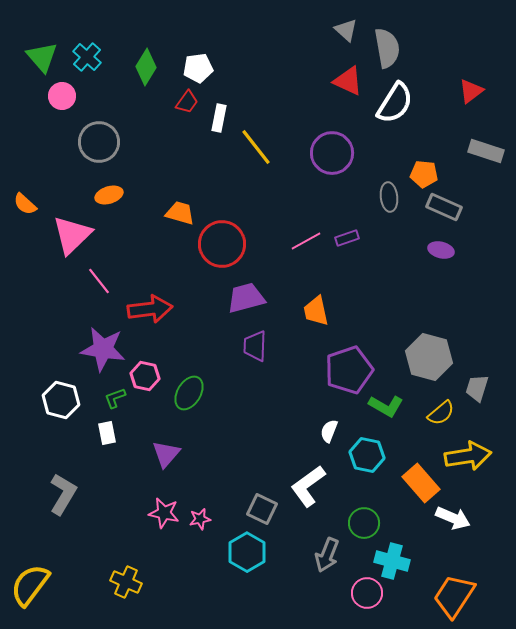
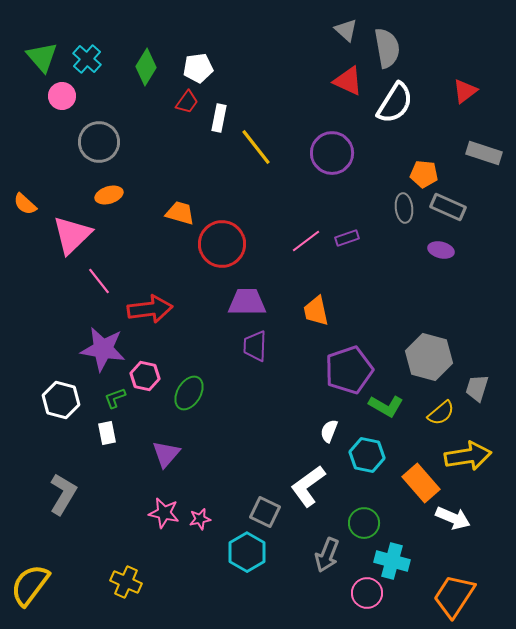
cyan cross at (87, 57): moved 2 px down
red triangle at (471, 91): moved 6 px left
gray rectangle at (486, 151): moved 2 px left, 2 px down
gray ellipse at (389, 197): moved 15 px right, 11 px down
gray rectangle at (444, 207): moved 4 px right
pink line at (306, 241): rotated 8 degrees counterclockwise
purple trapezoid at (246, 298): moved 1 px right, 4 px down; rotated 15 degrees clockwise
gray square at (262, 509): moved 3 px right, 3 px down
